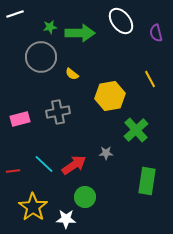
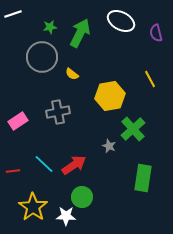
white line: moved 2 px left
white ellipse: rotated 24 degrees counterclockwise
green arrow: rotated 64 degrees counterclockwise
gray circle: moved 1 px right
pink rectangle: moved 2 px left, 2 px down; rotated 18 degrees counterclockwise
green cross: moved 3 px left, 1 px up
gray star: moved 3 px right, 7 px up; rotated 24 degrees clockwise
green rectangle: moved 4 px left, 3 px up
green circle: moved 3 px left
white star: moved 3 px up
